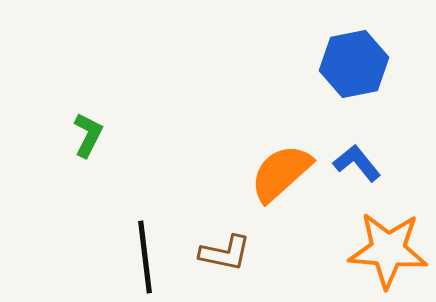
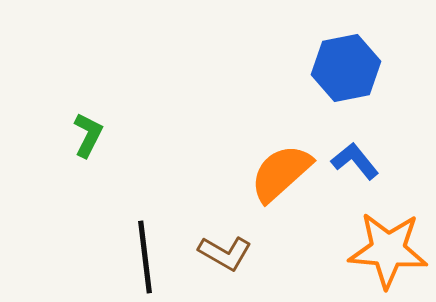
blue hexagon: moved 8 px left, 4 px down
blue L-shape: moved 2 px left, 2 px up
brown L-shape: rotated 18 degrees clockwise
